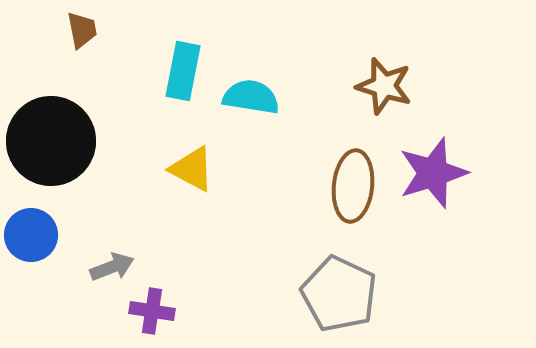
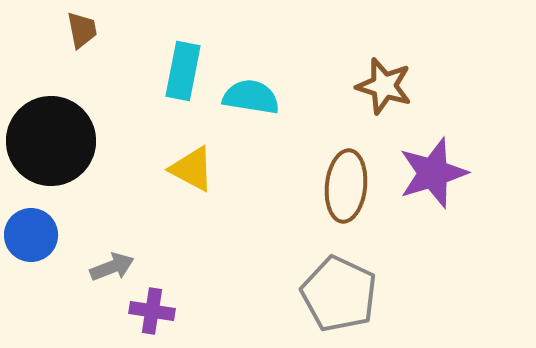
brown ellipse: moved 7 px left
